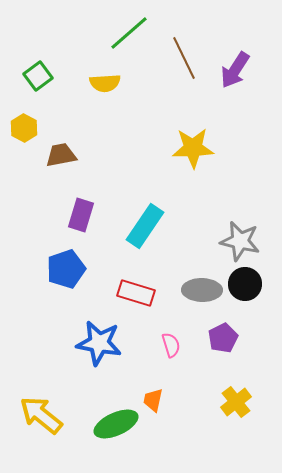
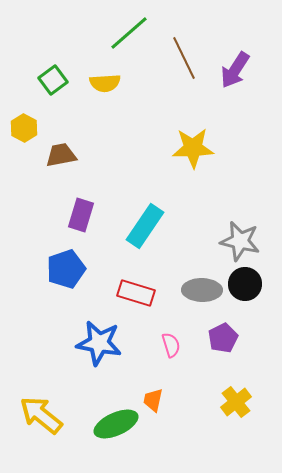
green square: moved 15 px right, 4 px down
